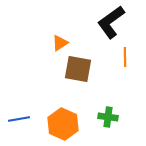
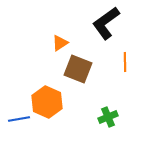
black L-shape: moved 5 px left, 1 px down
orange line: moved 5 px down
brown square: rotated 12 degrees clockwise
green cross: rotated 30 degrees counterclockwise
orange hexagon: moved 16 px left, 22 px up
